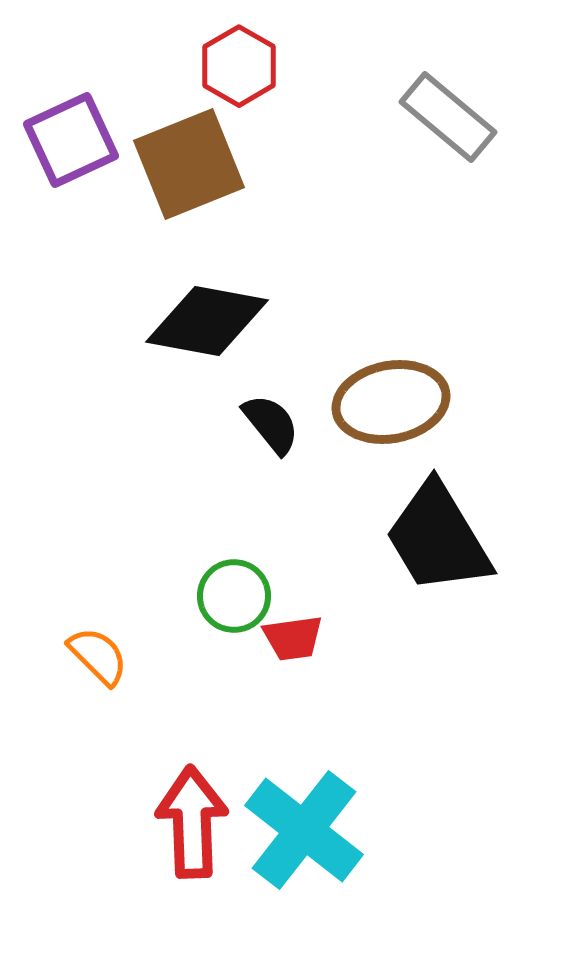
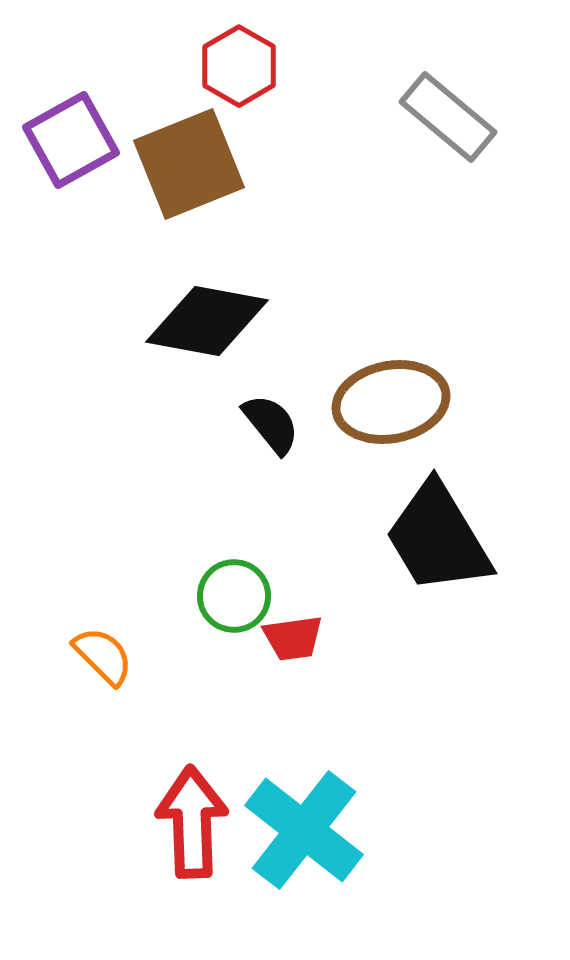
purple square: rotated 4 degrees counterclockwise
orange semicircle: moved 5 px right
